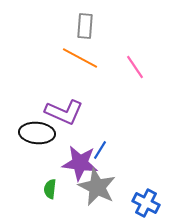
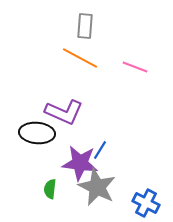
pink line: rotated 35 degrees counterclockwise
